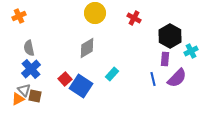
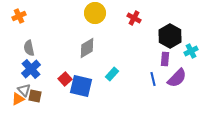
blue square: rotated 20 degrees counterclockwise
